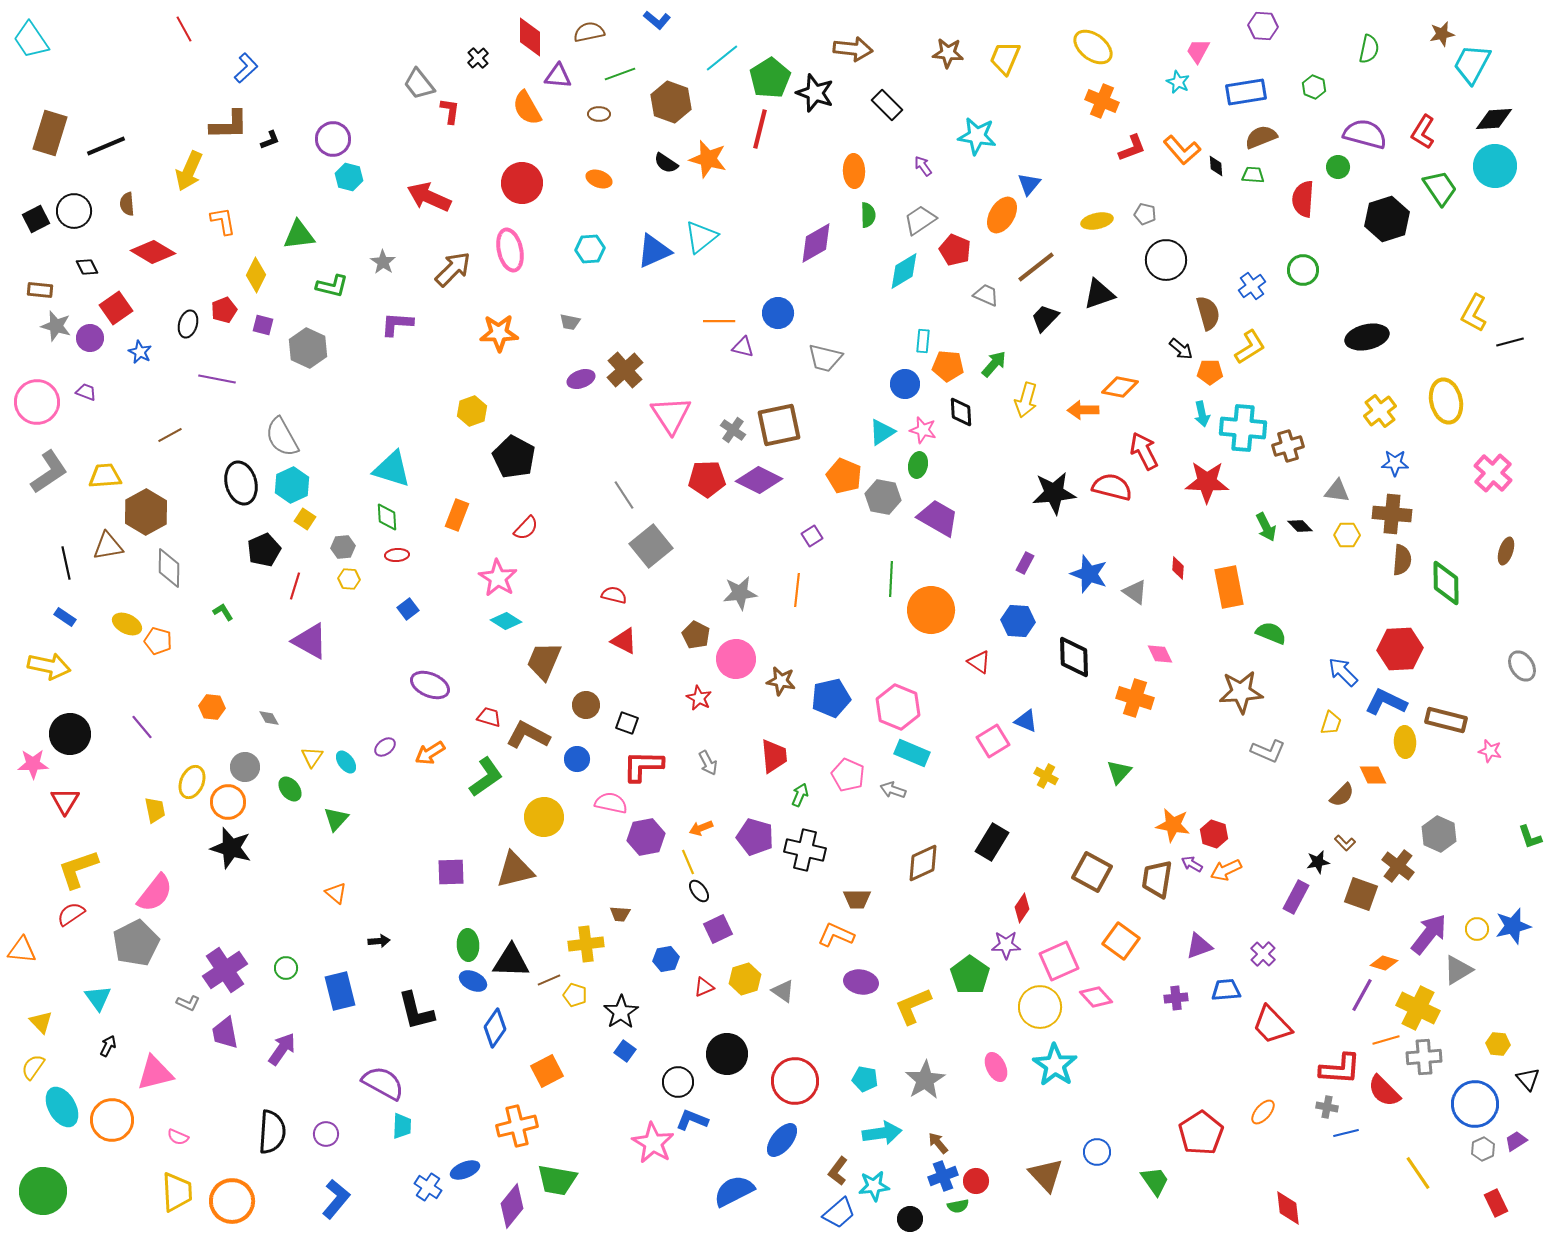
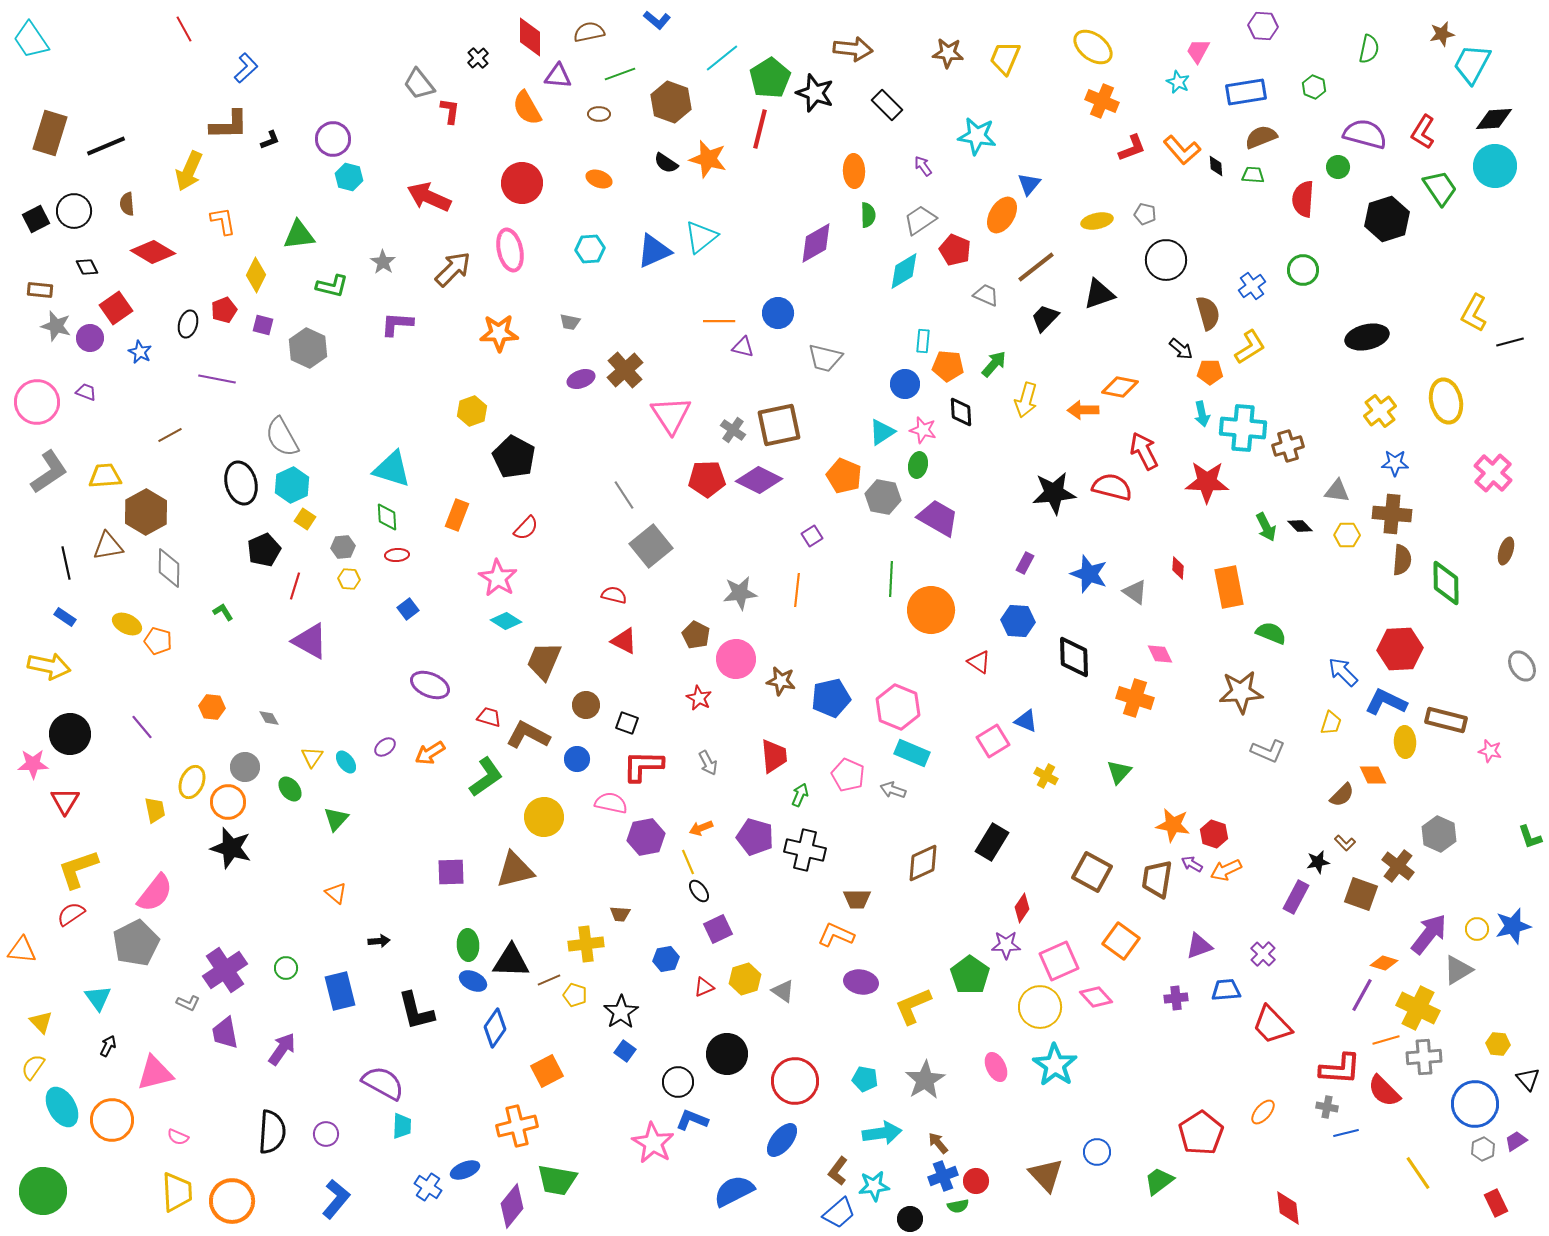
green trapezoid at (1155, 1181): moved 4 px right; rotated 92 degrees counterclockwise
